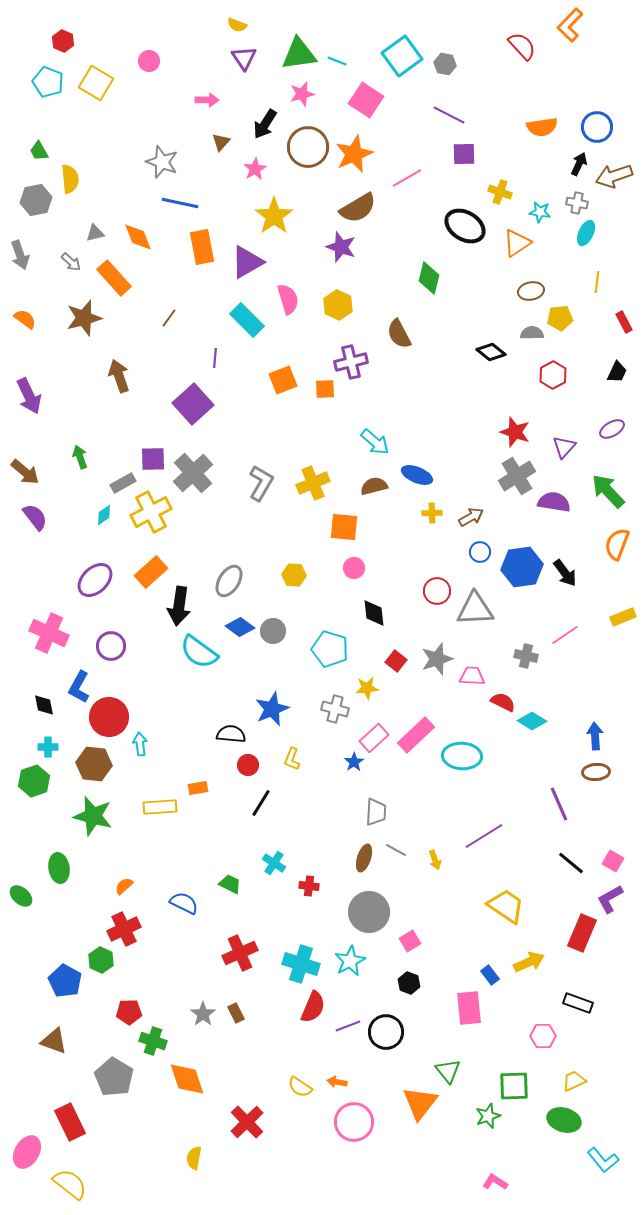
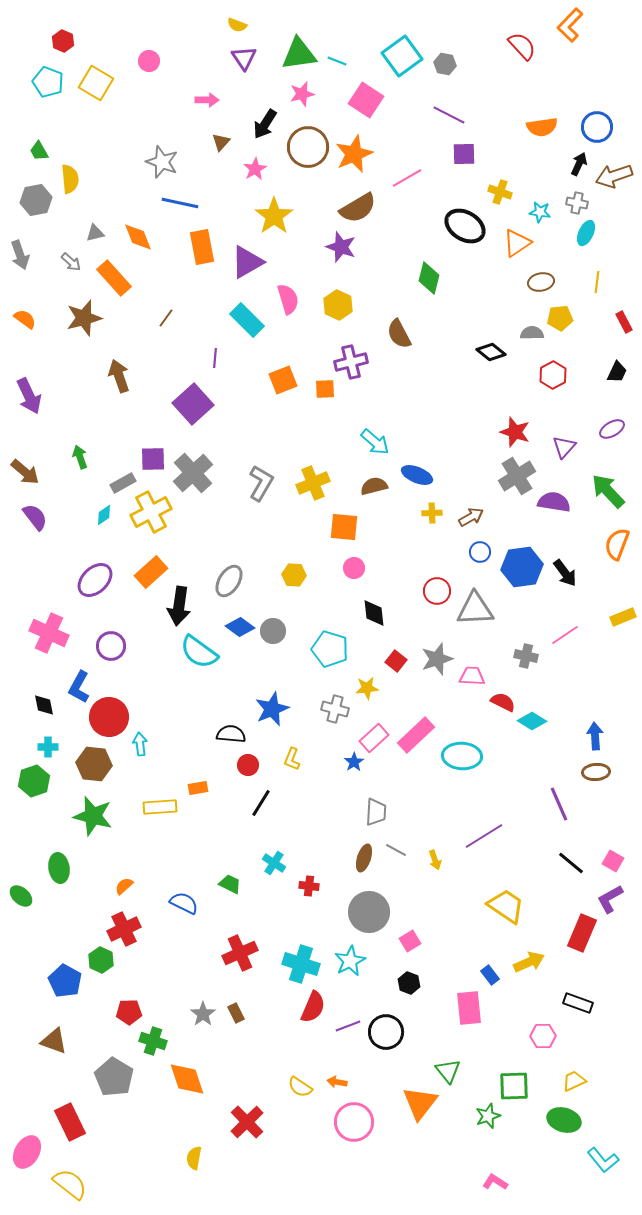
brown ellipse at (531, 291): moved 10 px right, 9 px up
brown line at (169, 318): moved 3 px left
